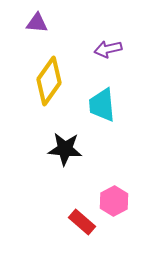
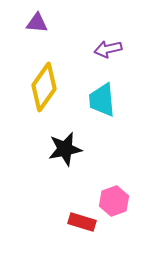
yellow diamond: moved 5 px left, 6 px down
cyan trapezoid: moved 5 px up
black star: rotated 16 degrees counterclockwise
pink hexagon: rotated 8 degrees clockwise
red rectangle: rotated 24 degrees counterclockwise
